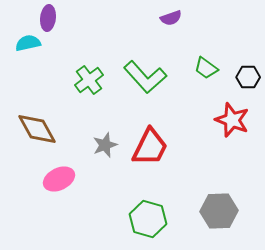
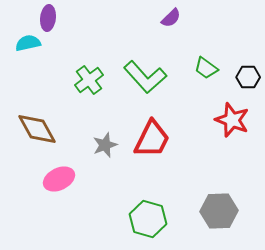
purple semicircle: rotated 25 degrees counterclockwise
red trapezoid: moved 2 px right, 8 px up
